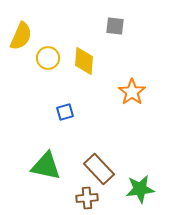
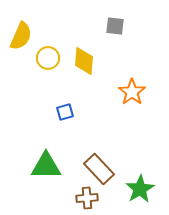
green triangle: rotated 12 degrees counterclockwise
green star: rotated 24 degrees counterclockwise
